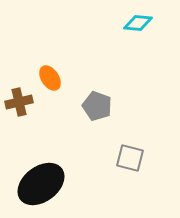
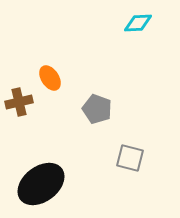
cyan diamond: rotated 8 degrees counterclockwise
gray pentagon: moved 3 px down
